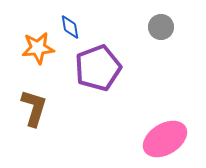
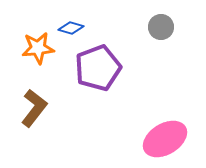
blue diamond: moved 1 px right, 1 px down; rotated 65 degrees counterclockwise
brown L-shape: rotated 21 degrees clockwise
